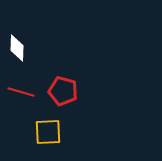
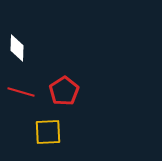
red pentagon: moved 1 px right; rotated 24 degrees clockwise
